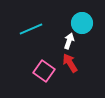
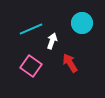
white arrow: moved 17 px left
pink square: moved 13 px left, 5 px up
